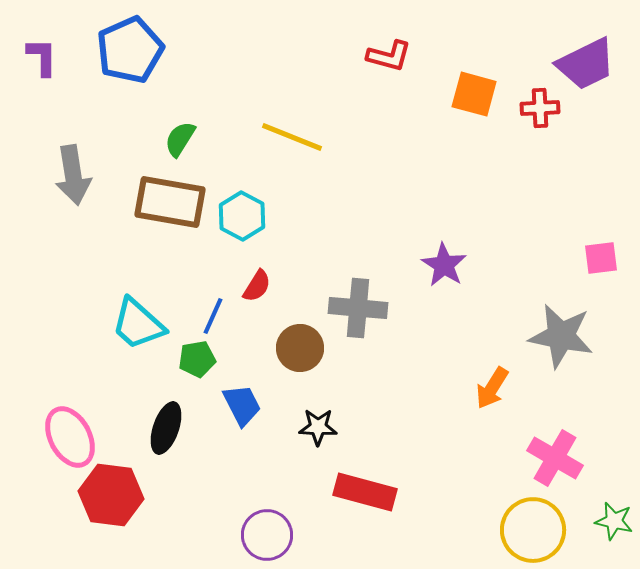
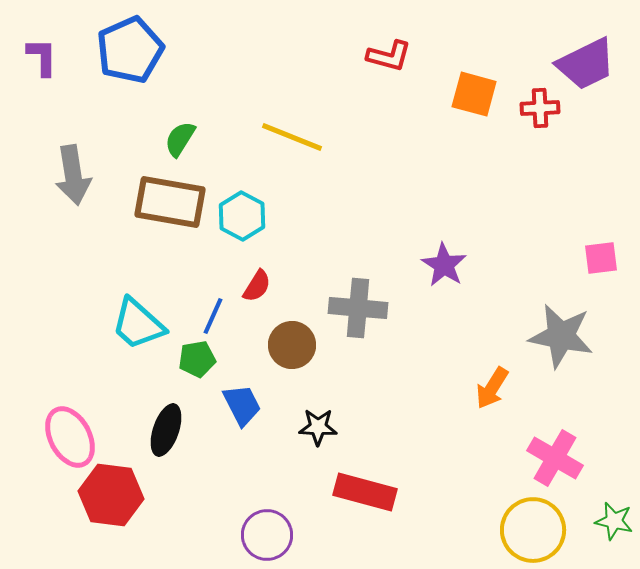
brown circle: moved 8 px left, 3 px up
black ellipse: moved 2 px down
